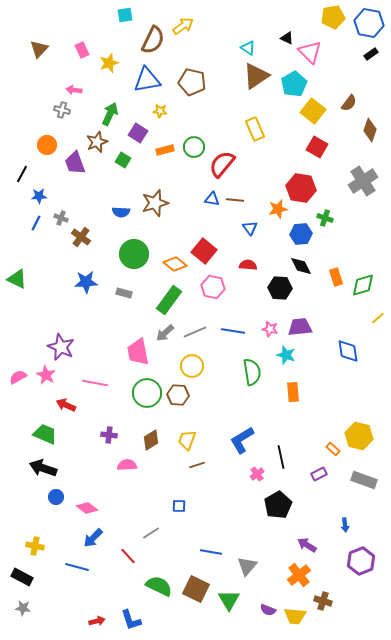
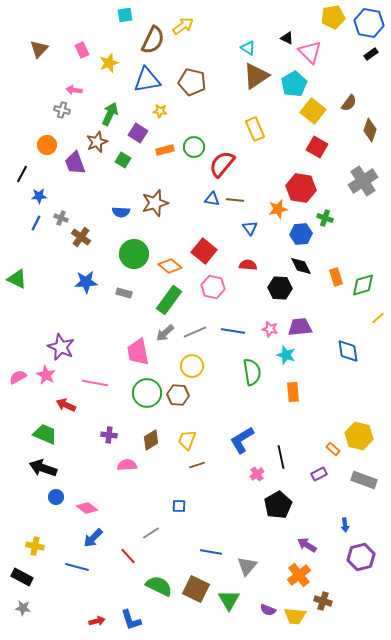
orange diamond at (175, 264): moved 5 px left, 2 px down
purple hexagon at (361, 561): moved 4 px up; rotated 8 degrees clockwise
